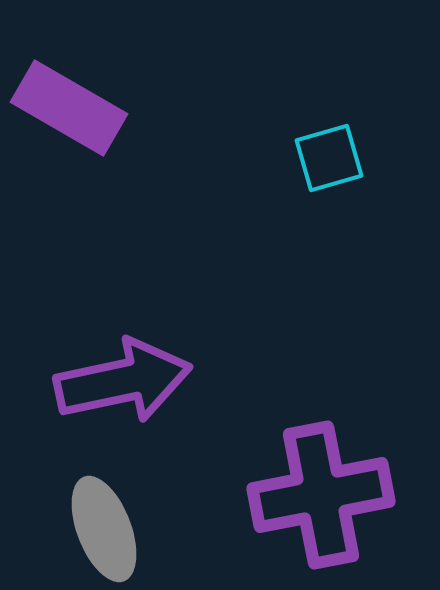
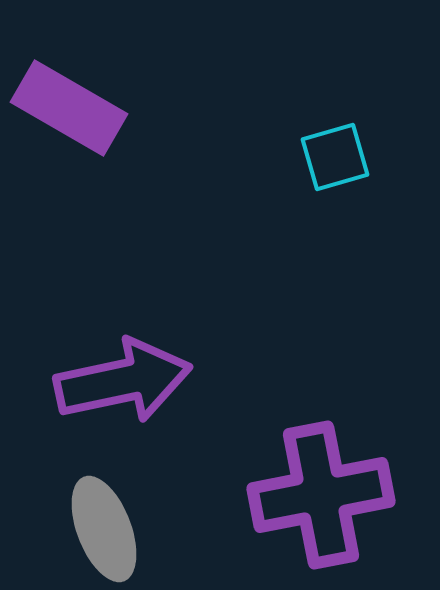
cyan square: moved 6 px right, 1 px up
